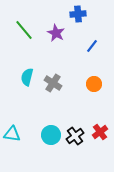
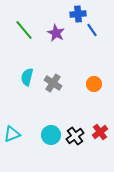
blue line: moved 16 px up; rotated 72 degrees counterclockwise
cyan triangle: rotated 30 degrees counterclockwise
